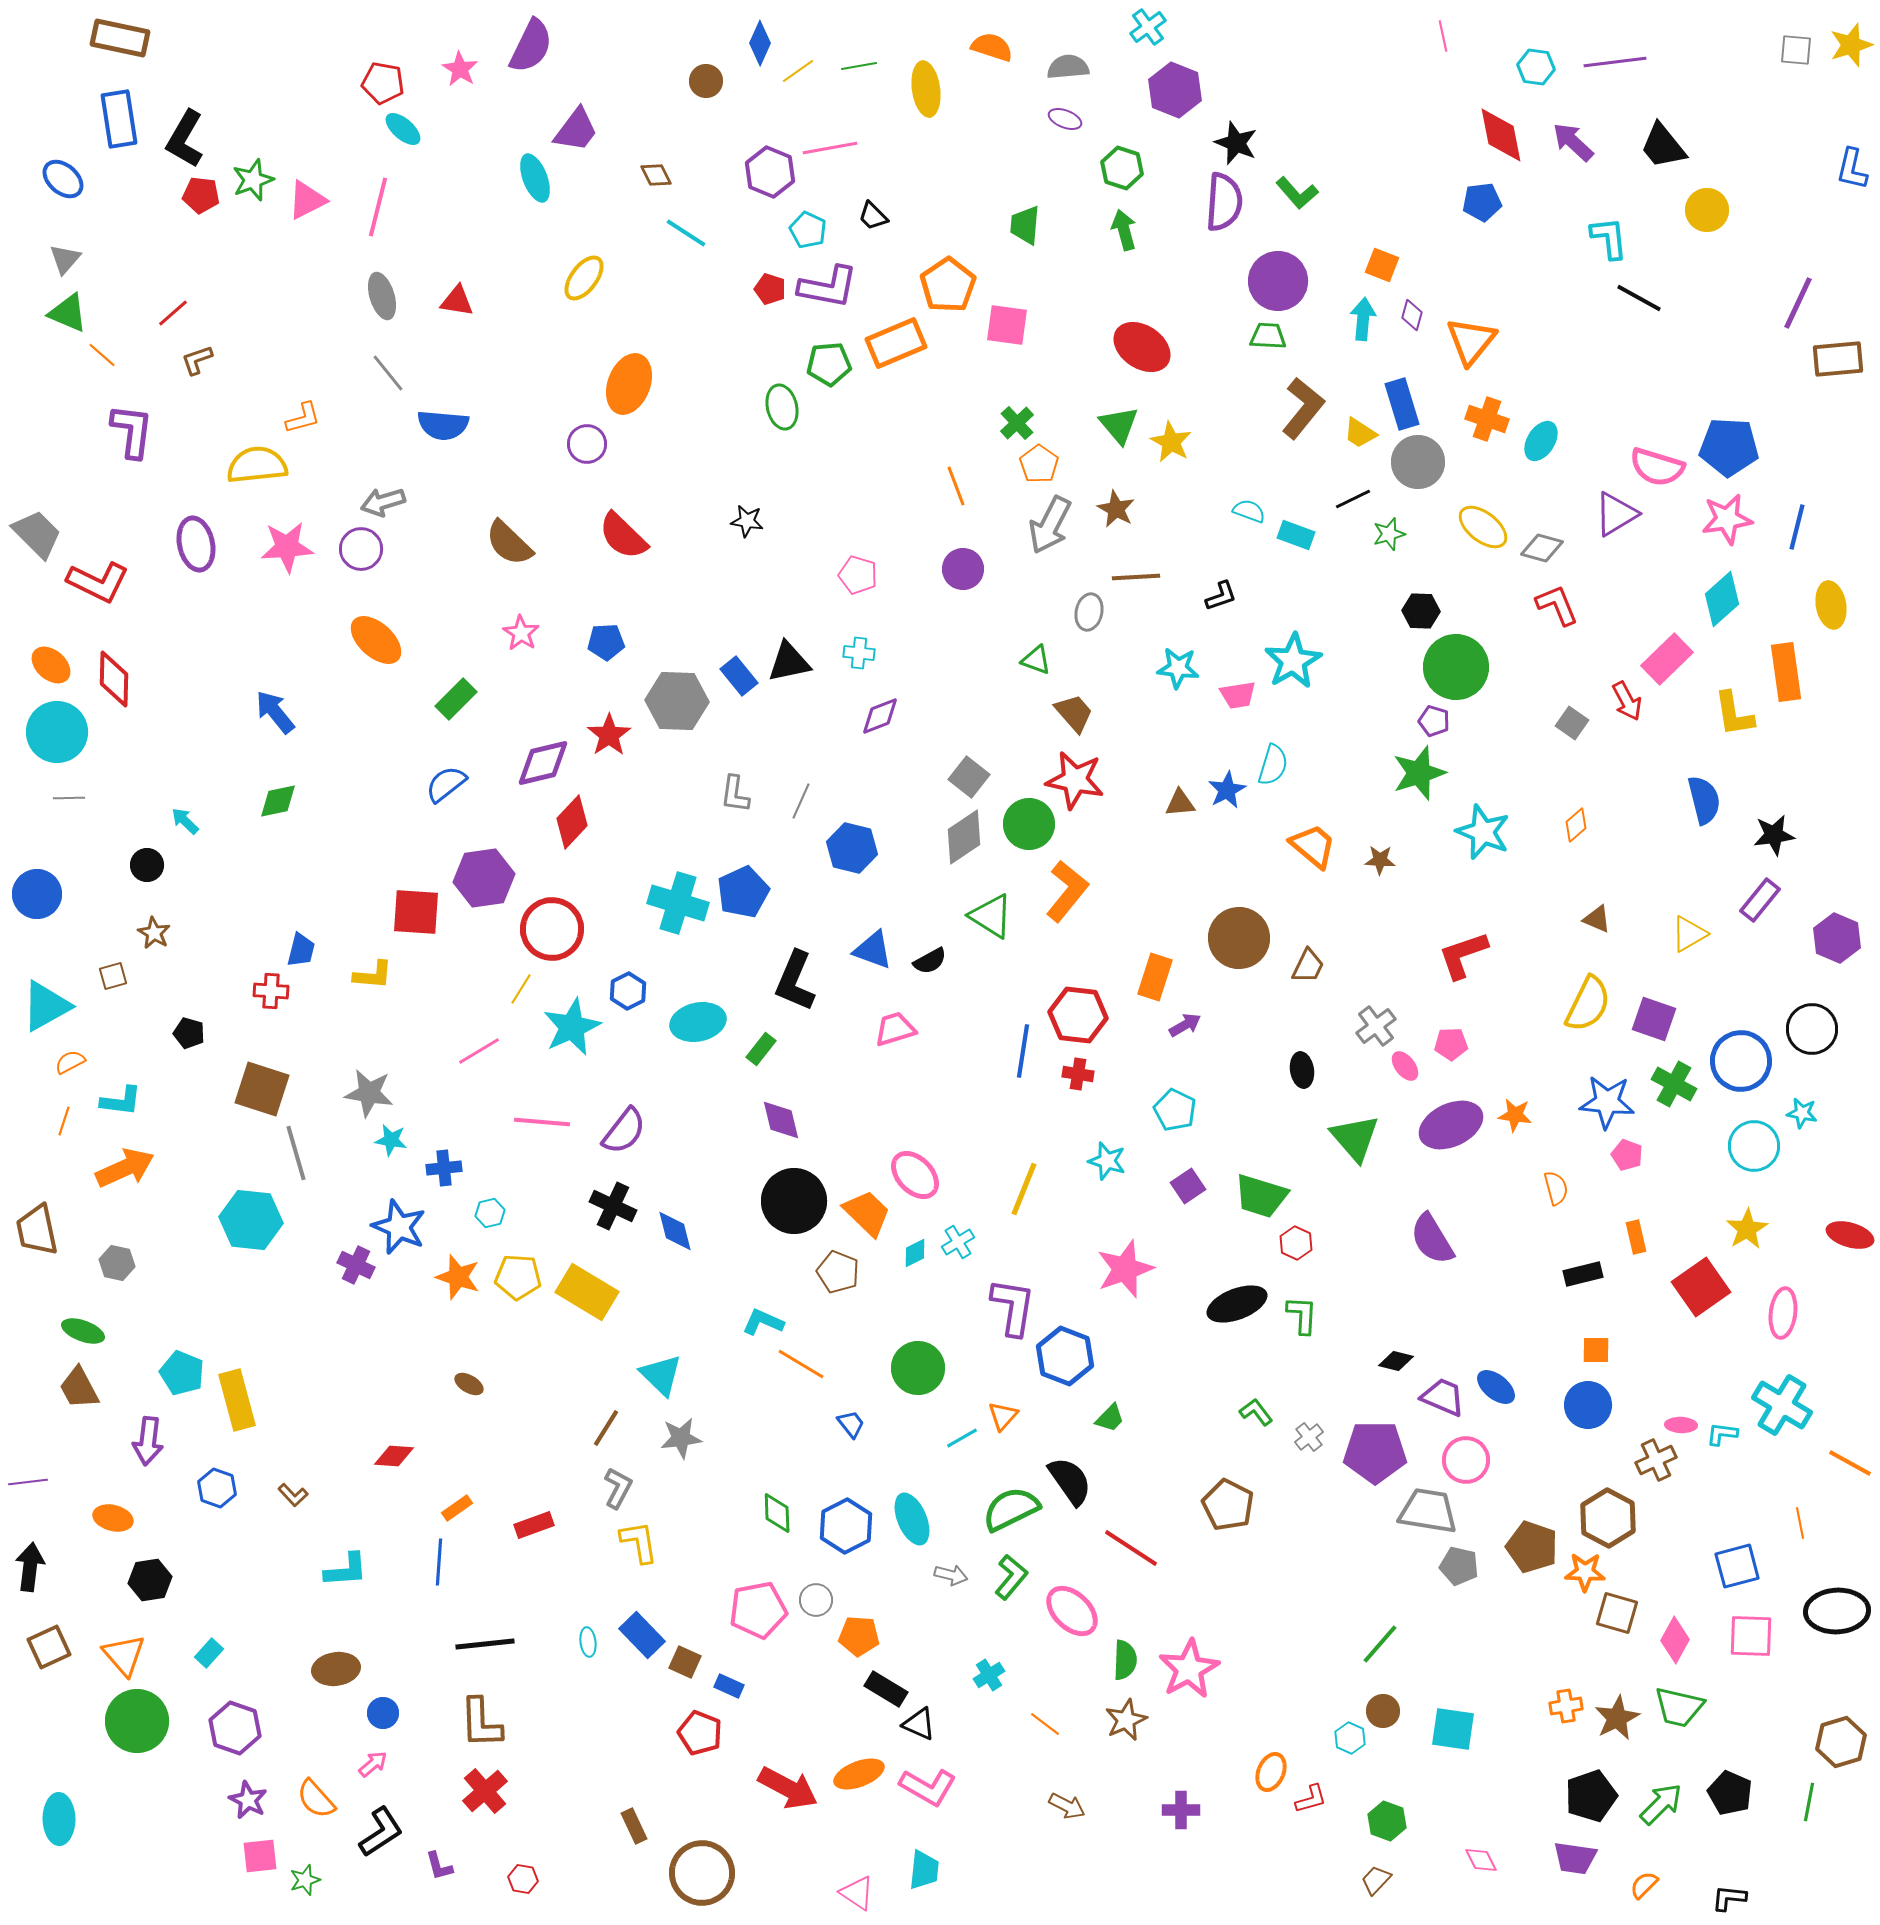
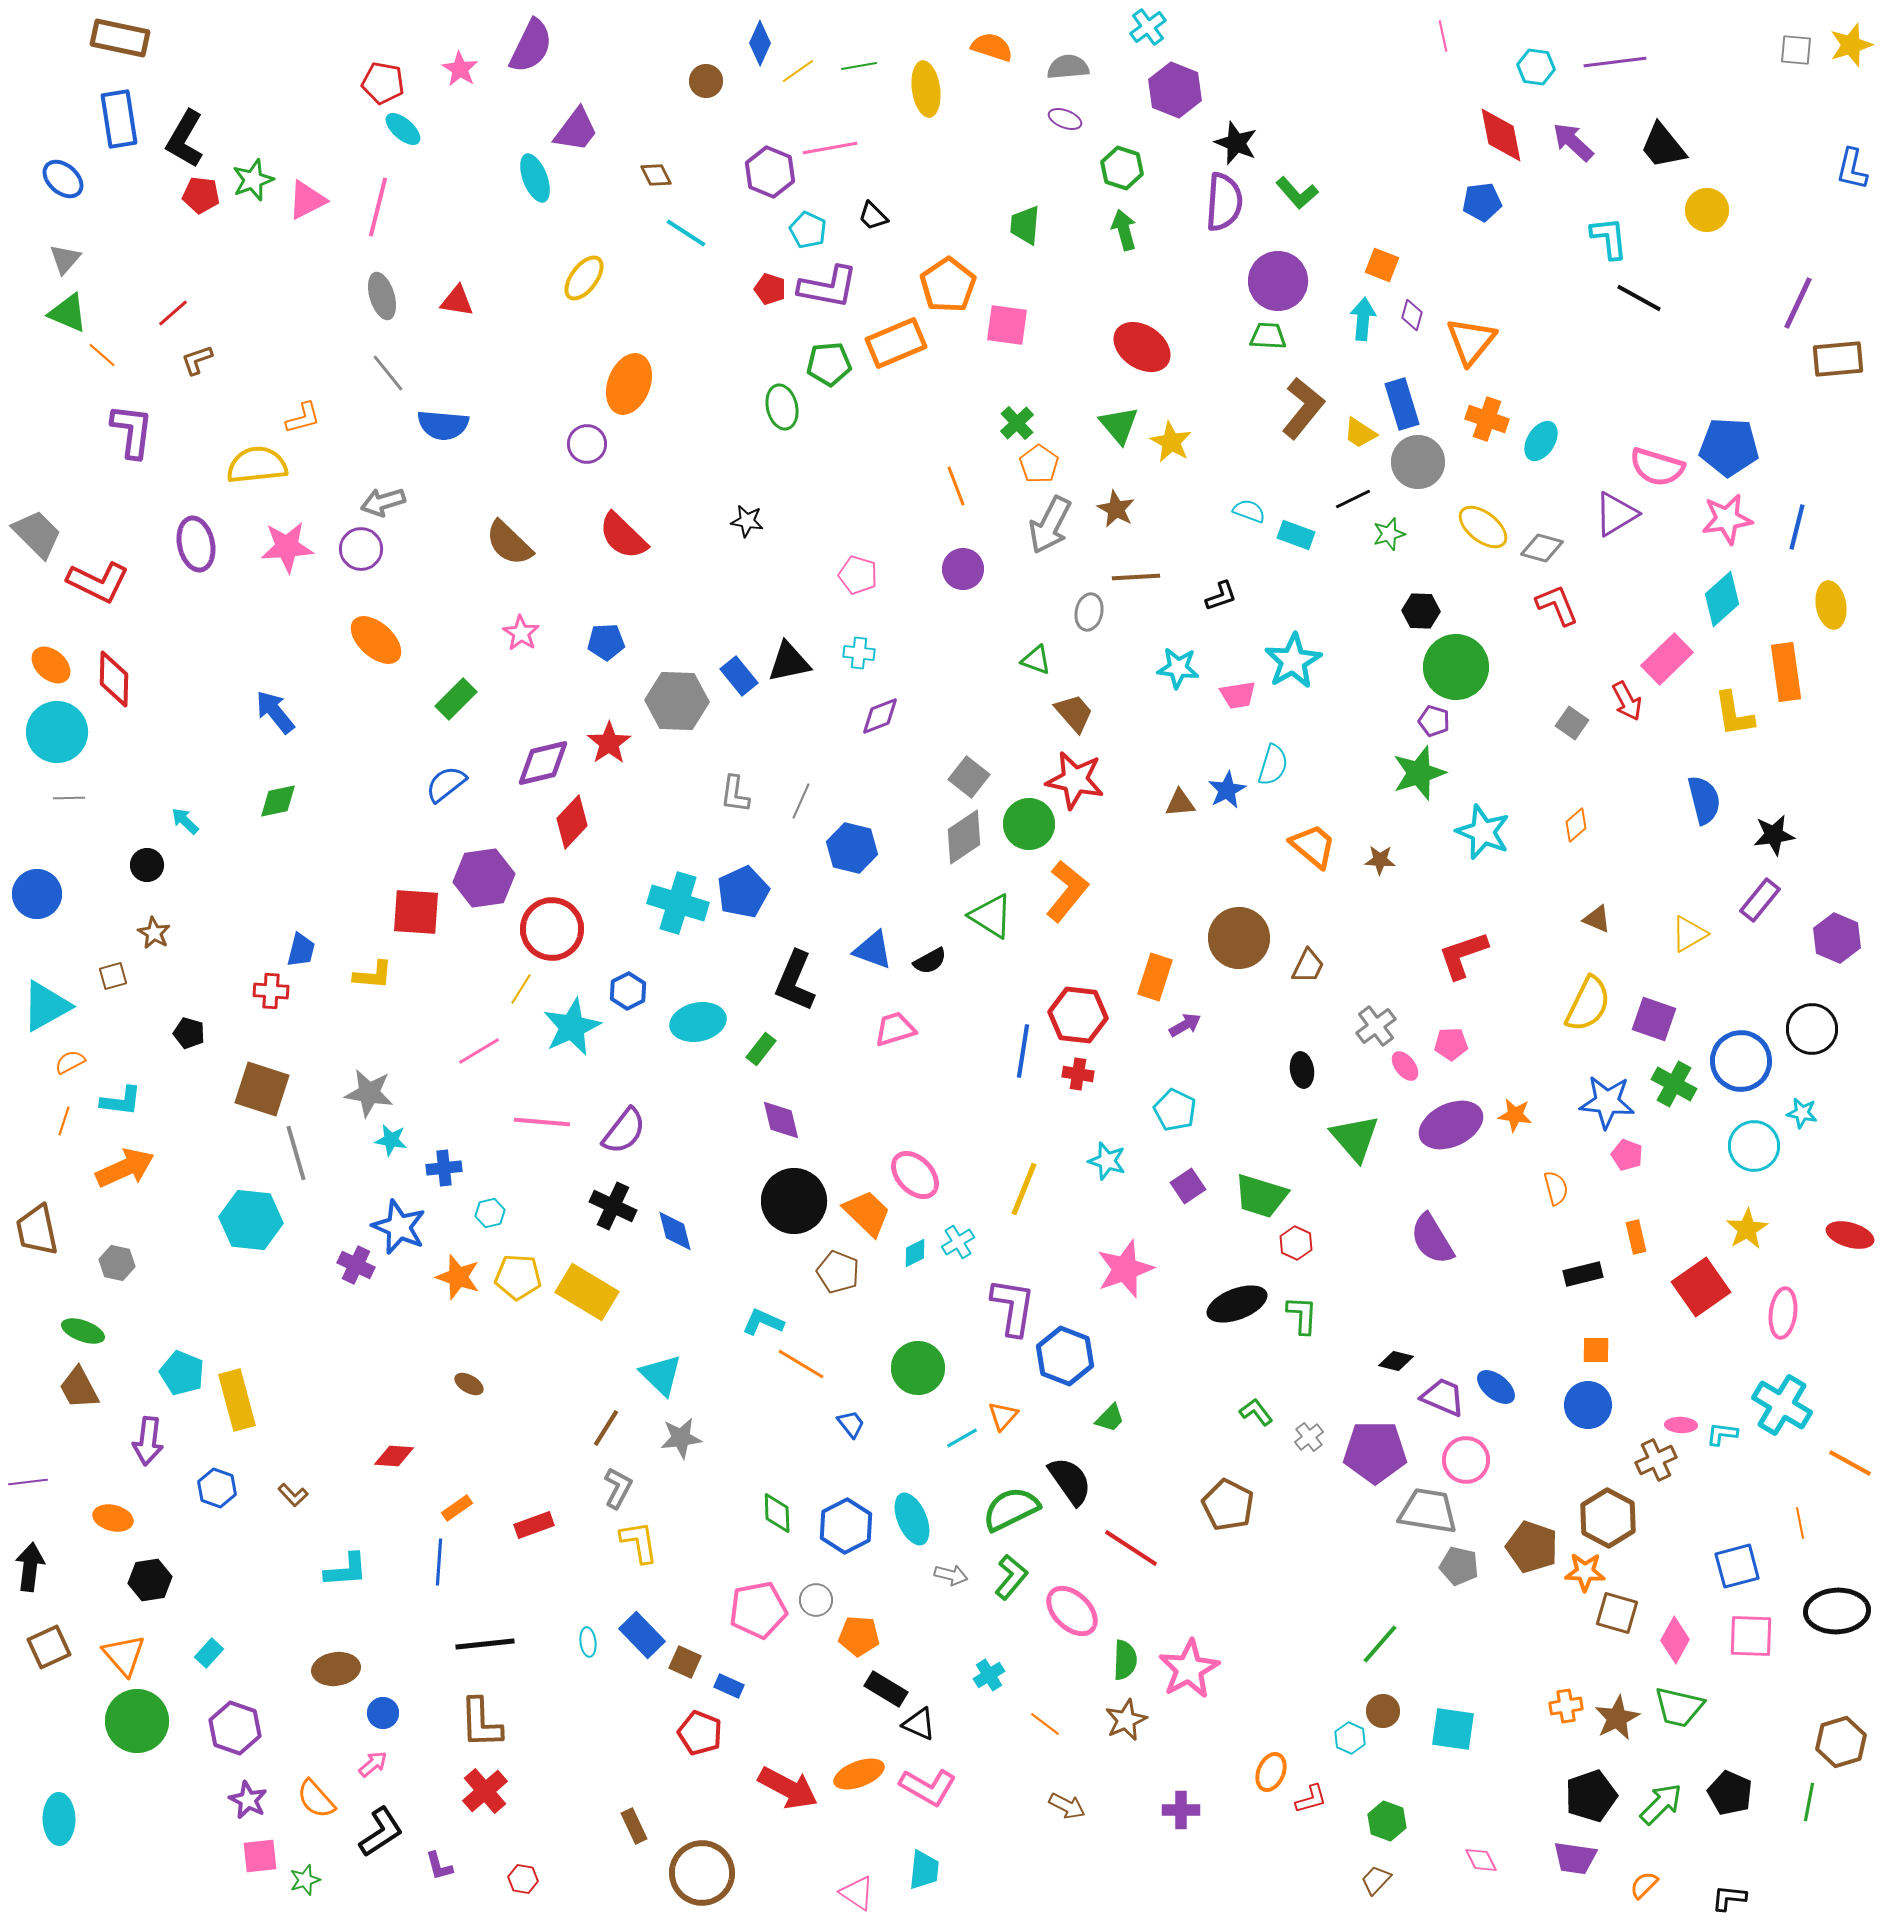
red star at (609, 735): moved 8 px down
